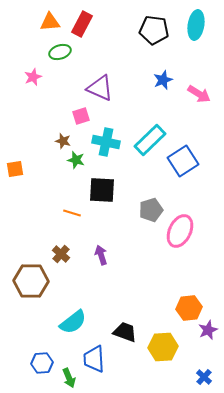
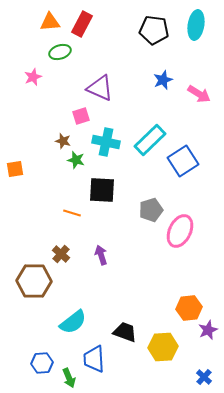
brown hexagon: moved 3 px right
